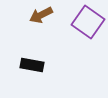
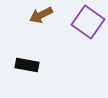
black rectangle: moved 5 px left
